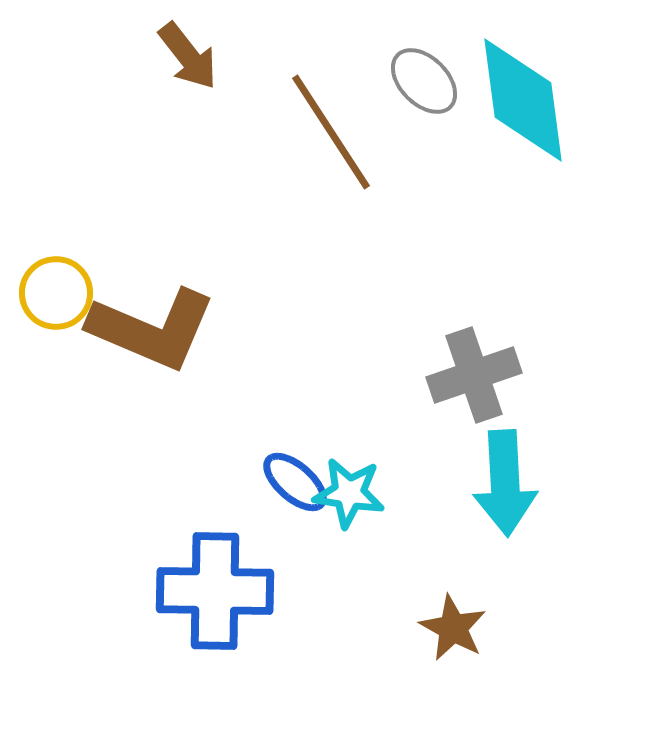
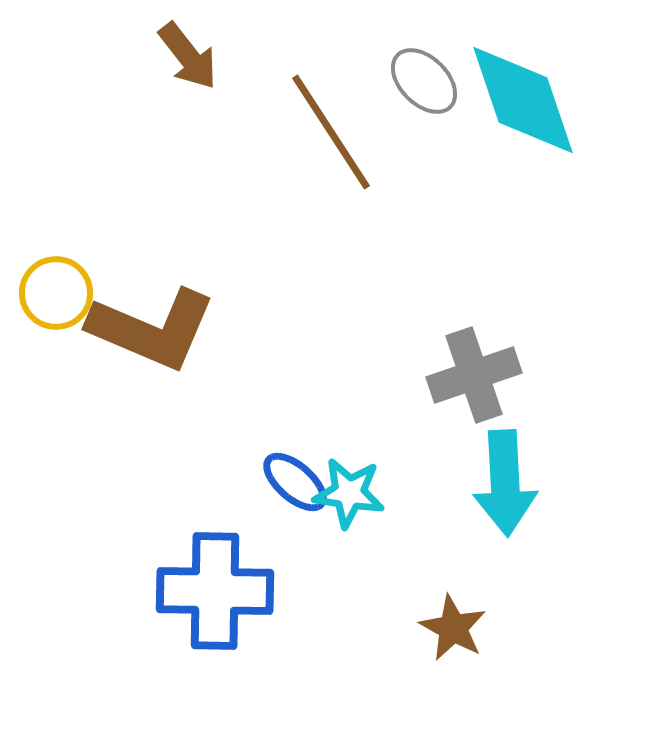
cyan diamond: rotated 11 degrees counterclockwise
